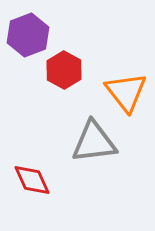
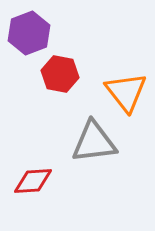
purple hexagon: moved 1 px right, 2 px up
red hexagon: moved 4 px left, 4 px down; rotated 18 degrees counterclockwise
red diamond: moved 1 px right, 1 px down; rotated 69 degrees counterclockwise
